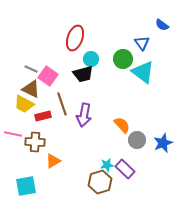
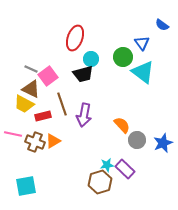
green circle: moved 2 px up
pink square: rotated 18 degrees clockwise
brown cross: rotated 18 degrees clockwise
orange triangle: moved 20 px up
